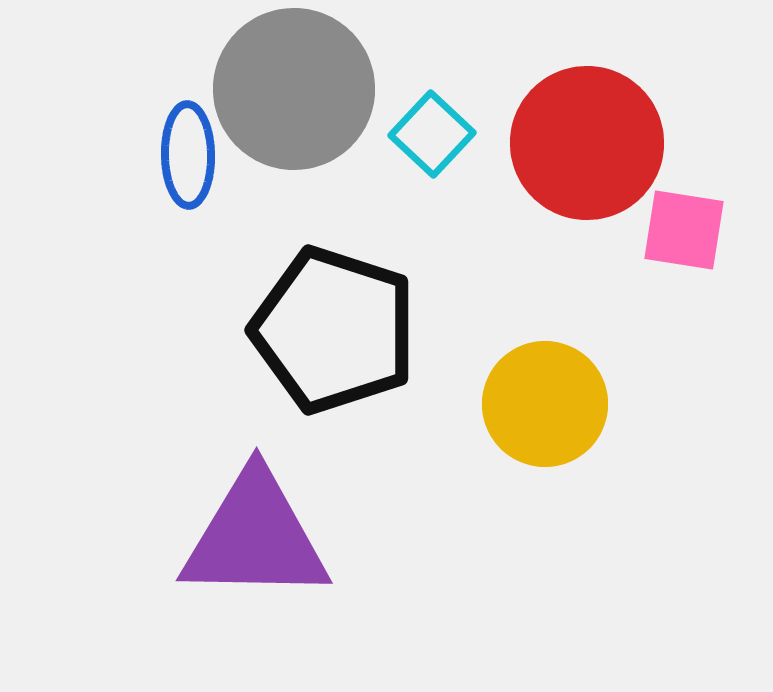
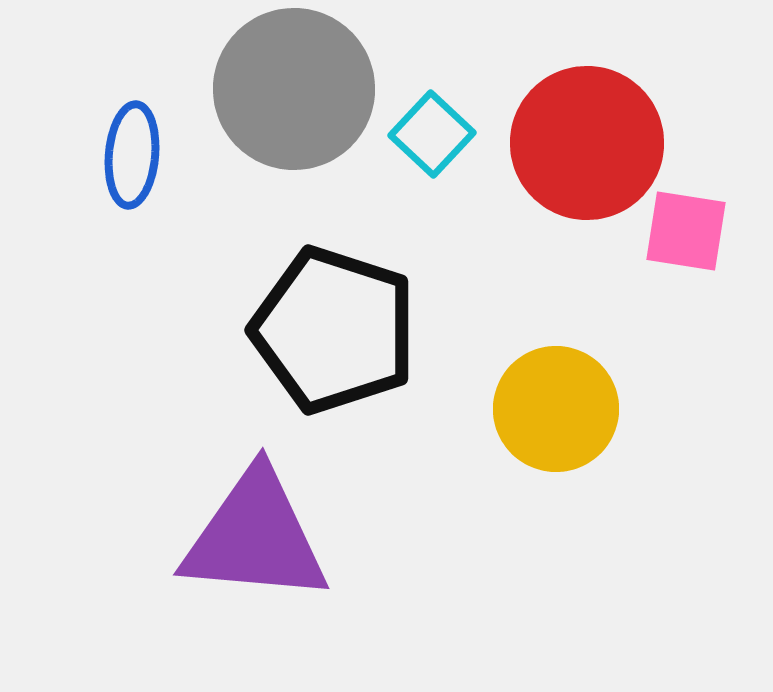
blue ellipse: moved 56 px left; rotated 6 degrees clockwise
pink square: moved 2 px right, 1 px down
yellow circle: moved 11 px right, 5 px down
purple triangle: rotated 4 degrees clockwise
